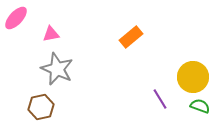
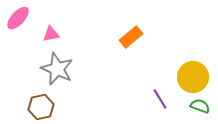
pink ellipse: moved 2 px right
